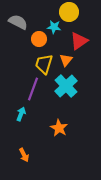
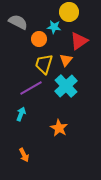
purple line: moved 2 px left, 1 px up; rotated 40 degrees clockwise
